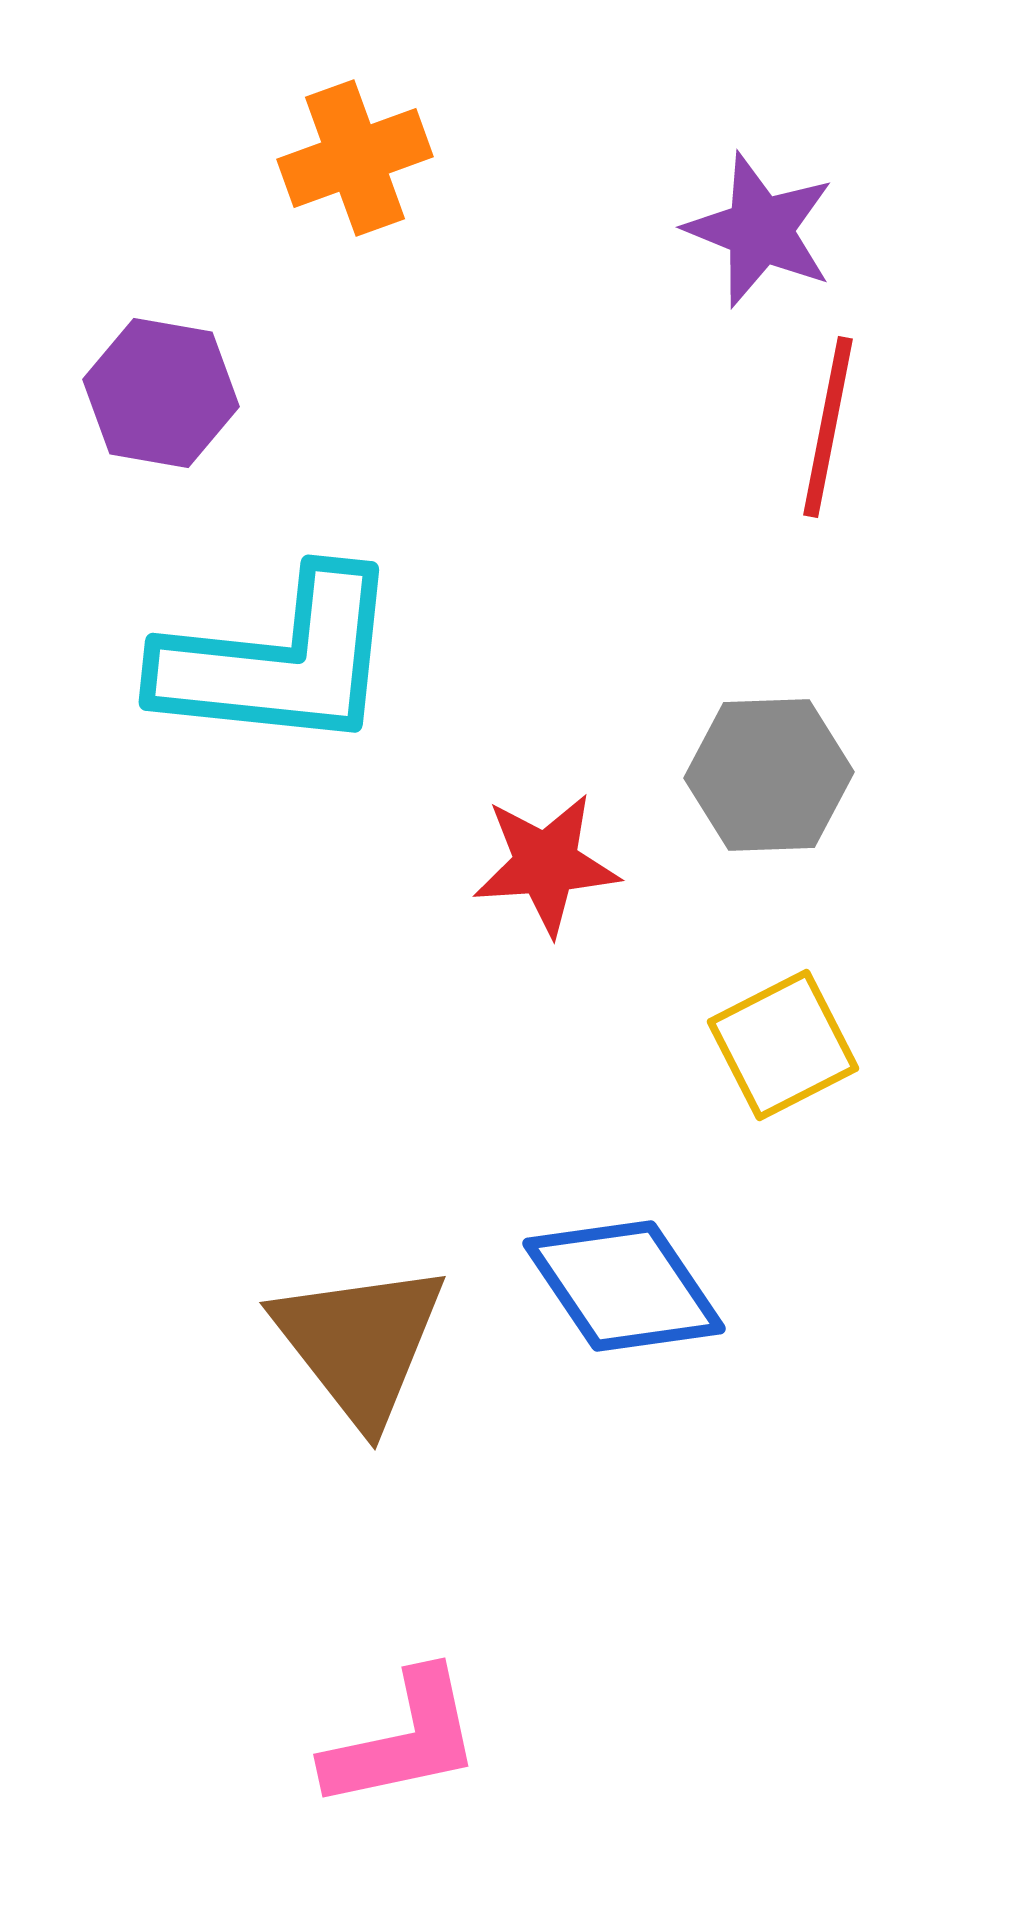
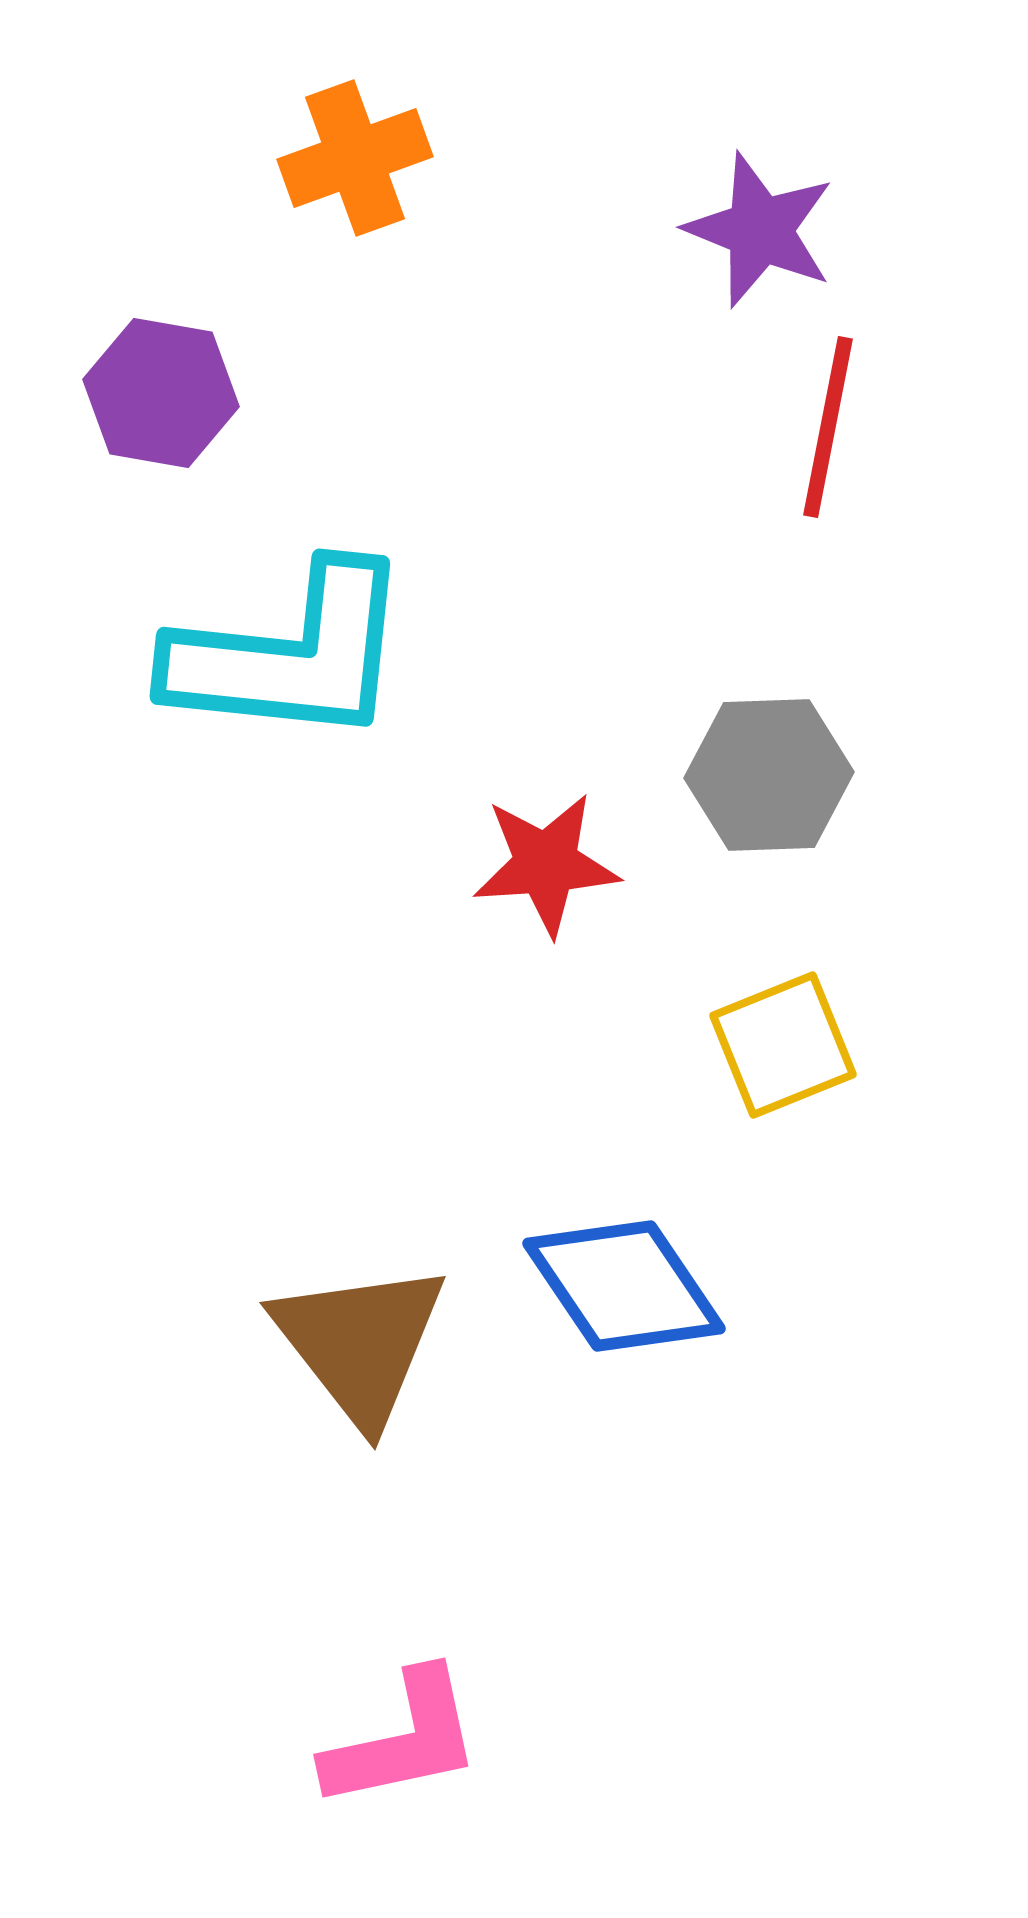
cyan L-shape: moved 11 px right, 6 px up
yellow square: rotated 5 degrees clockwise
